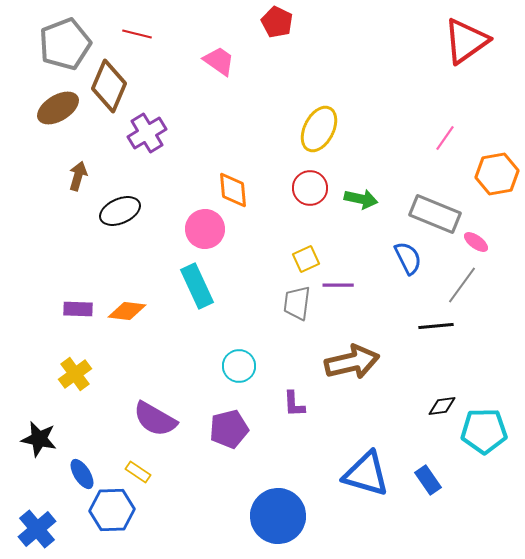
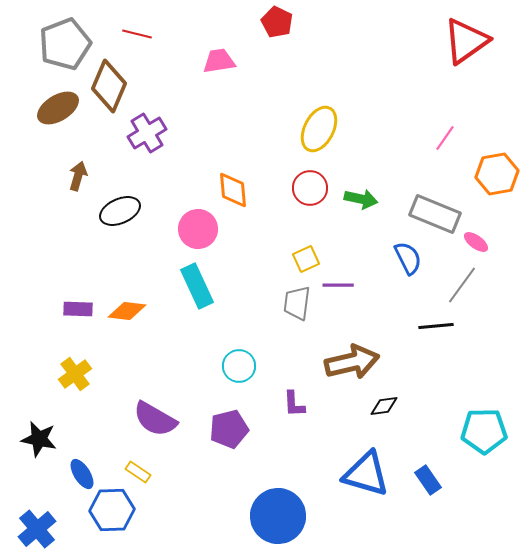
pink trapezoid at (219, 61): rotated 44 degrees counterclockwise
pink circle at (205, 229): moved 7 px left
black diamond at (442, 406): moved 58 px left
